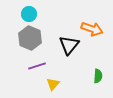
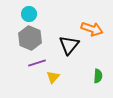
purple line: moved 3 px up
yellow triangle: moved 7 px up
